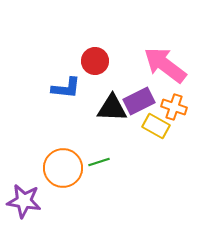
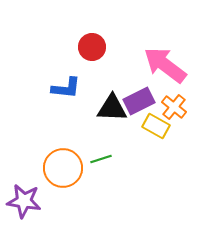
red circle: moved 3 px left, 14 px up
orange cross: rotated 20 degrees clockwise
green line: moved 2 px right, 3 px up
